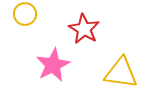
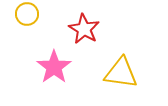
yellow circle: moved 2 px right
pink star: moved 1 px right, 2 px down; rotated 8 degrees counterclockwise
